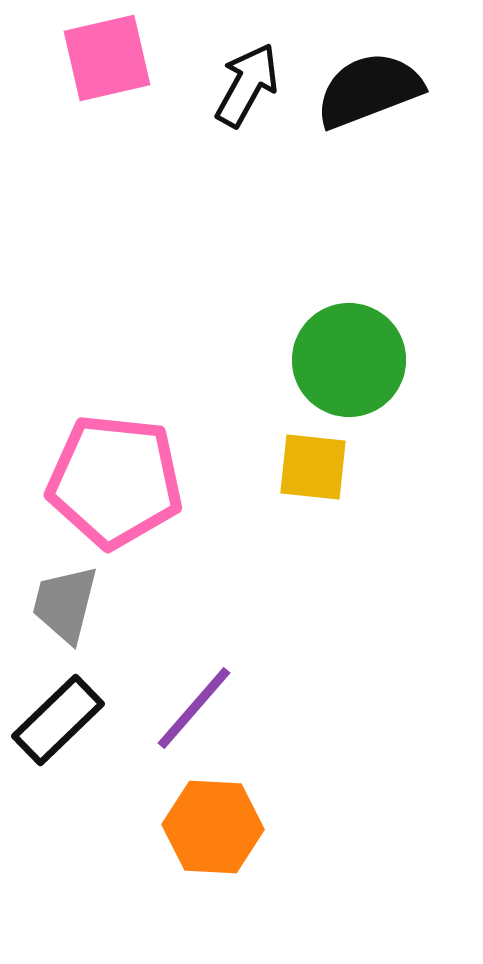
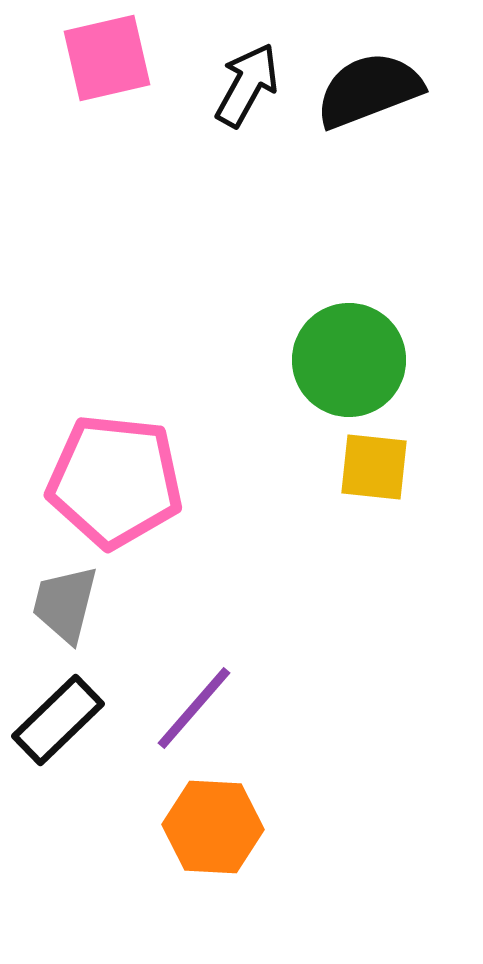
yellow square: moved 61 px right
